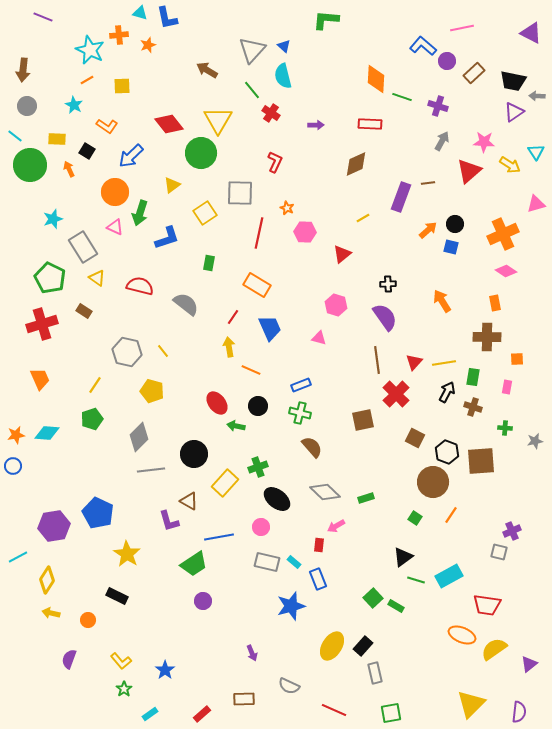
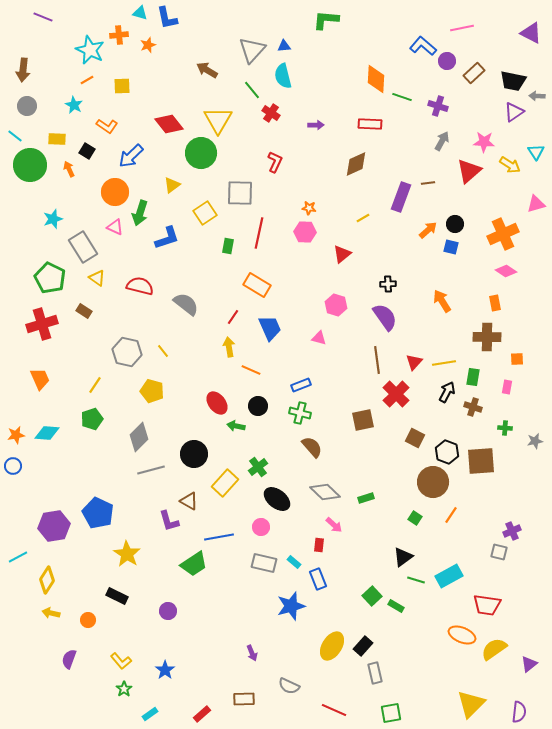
blue triangle at (284, 46): rotated 48 degrees counterclockwise
orange star at (287, 208): moved 22 px right; rotated 16 degrees counterclockwise
green rectangle at (209, 263): moved 19 px right, 17 px up
green cross at (258, 467): rotated 18 degrees counterclockwise
gray line at (151, 470): rotated 8 degrees counterclockwise
pink arrow at (336, 526): moved 2 px left, 1 px up; rotated 108 degrees counterclockwise
gray rectangle at (267, 562): moved 3 px left, 1 px down
green square at (373, 598): moved 1 px left, 2 px up
purple circle at (203, 601): moved 35 px left, 10 px down
